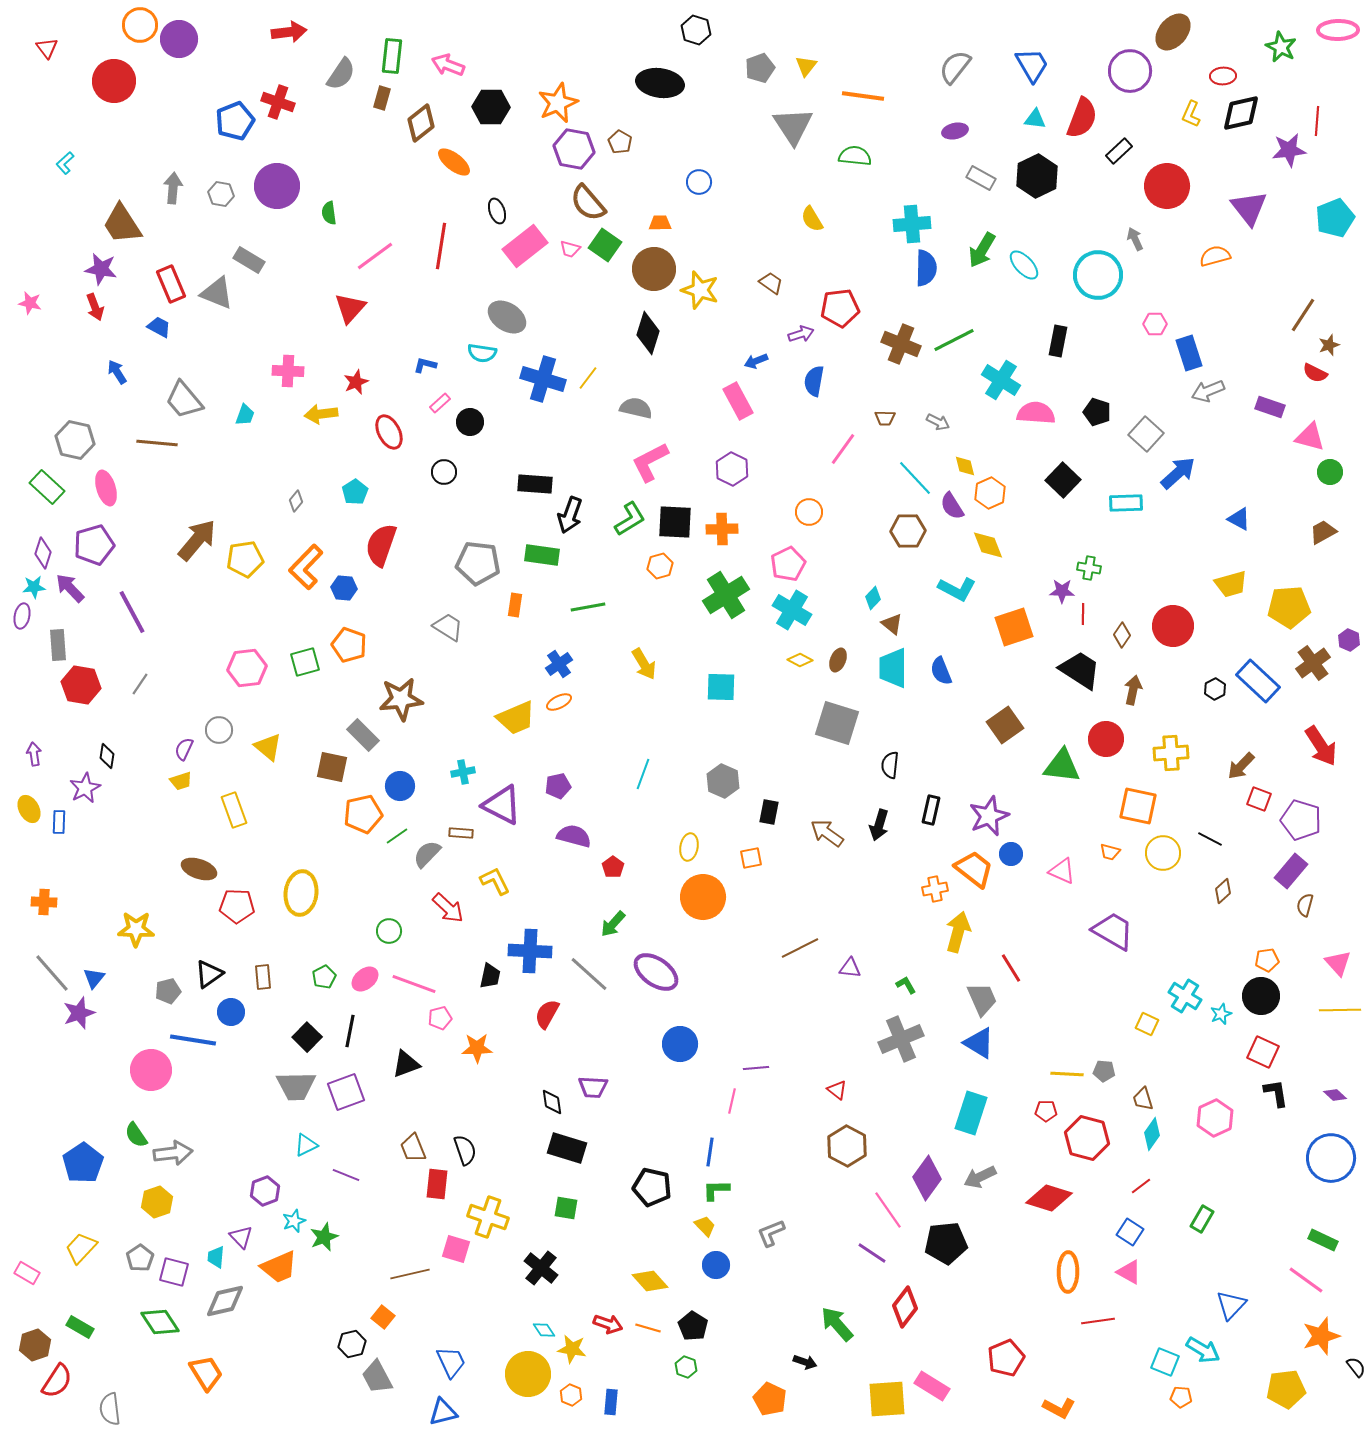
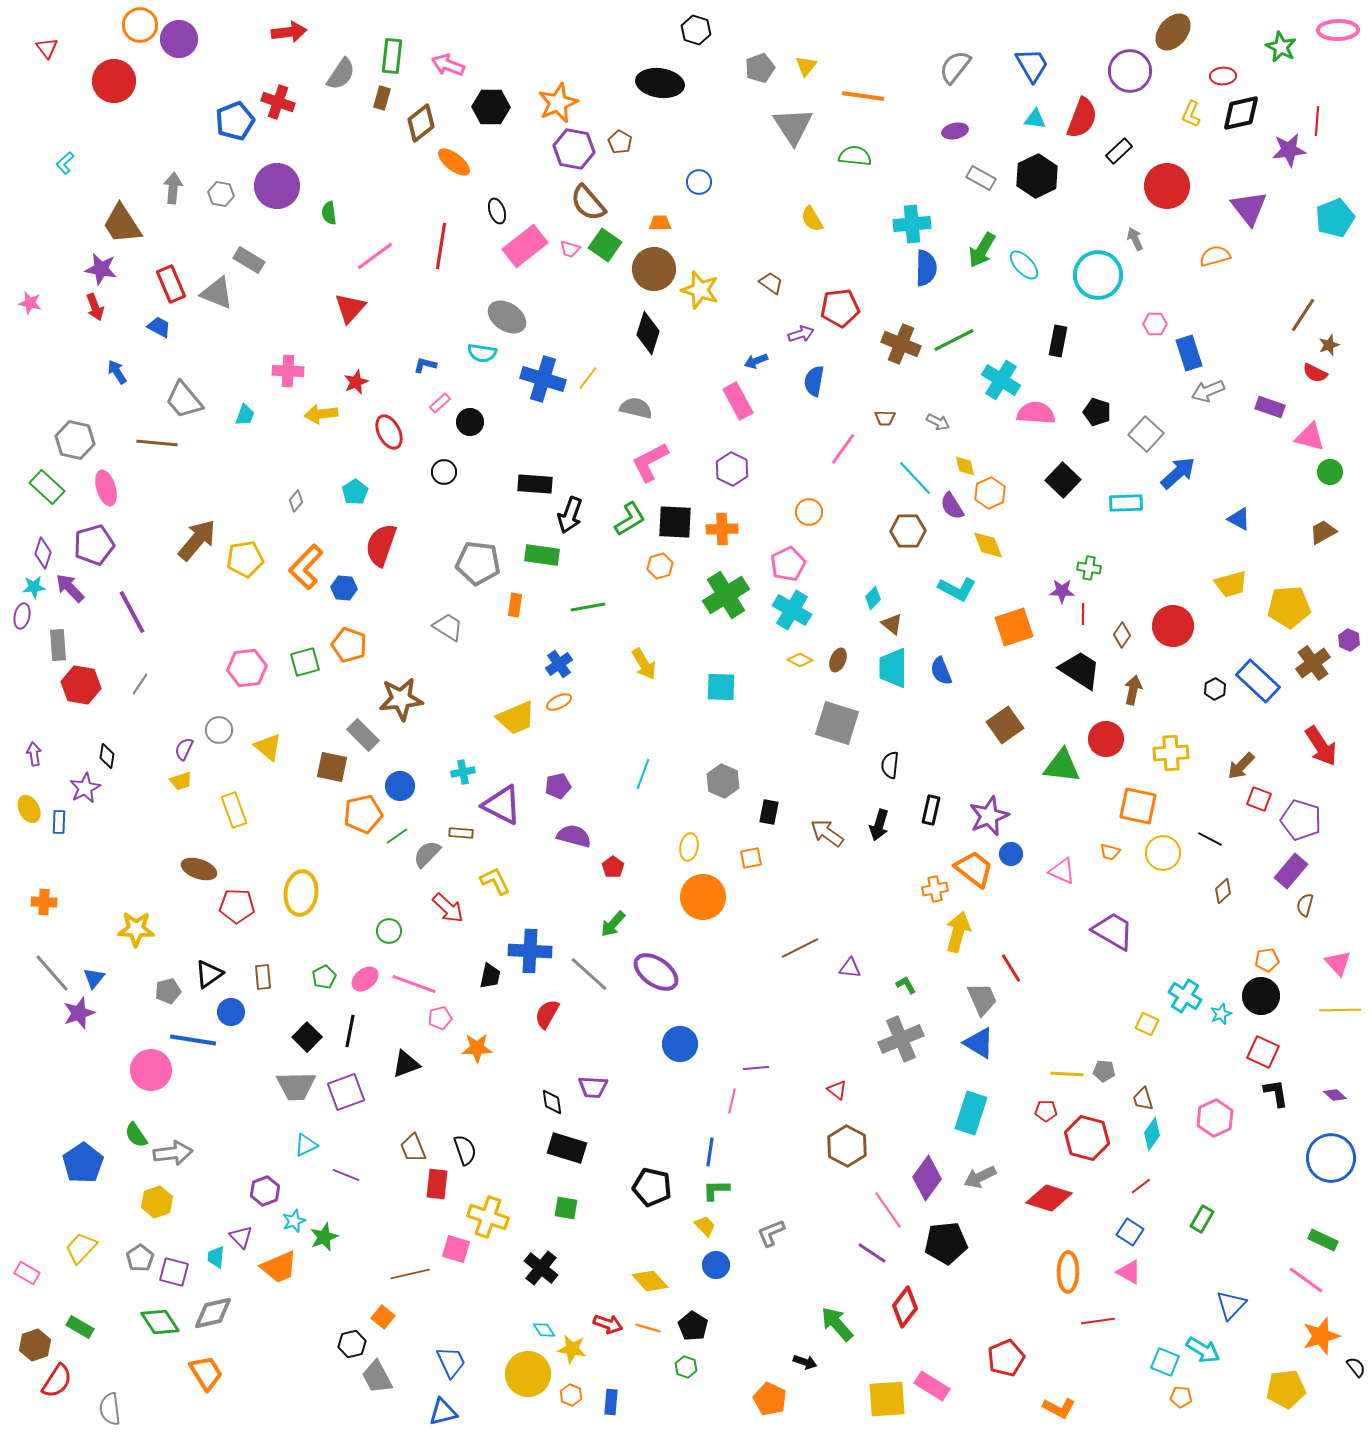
gray diamond at (225, 1301): moved 12 px left, 12 px down
